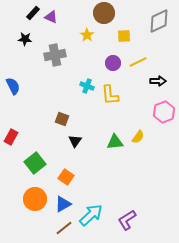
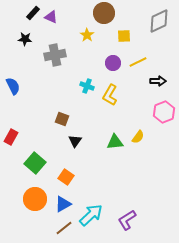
yellow L-shape: rotated 35 degrees clockwise
green square: rotated 10 degrees counterclockwise
